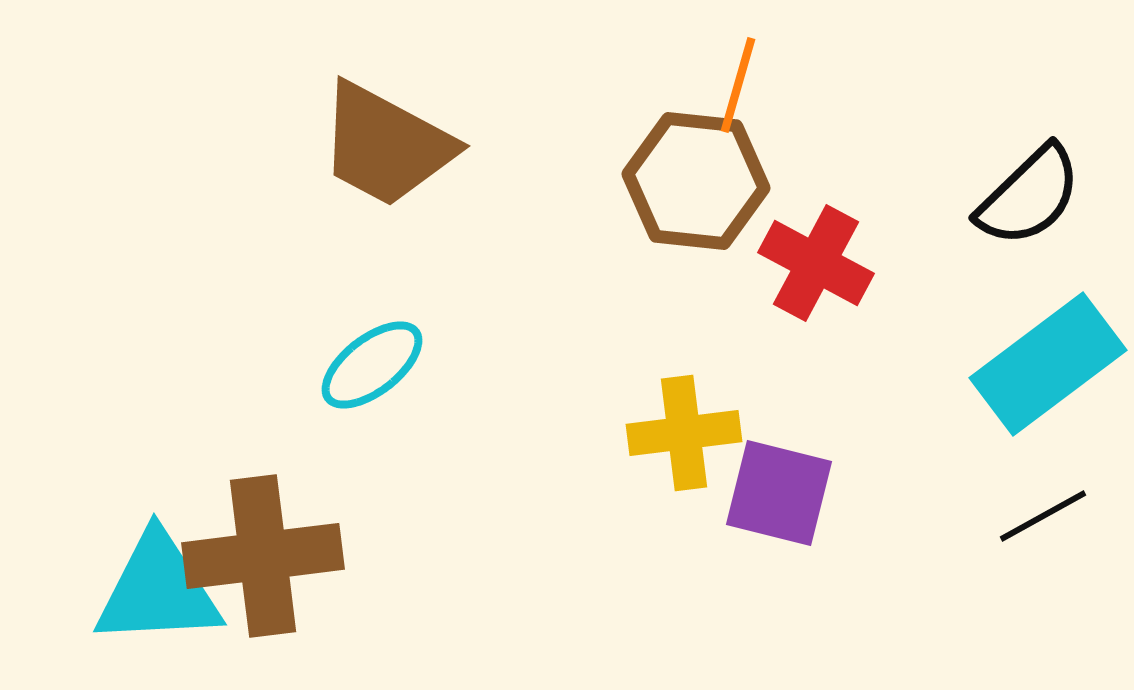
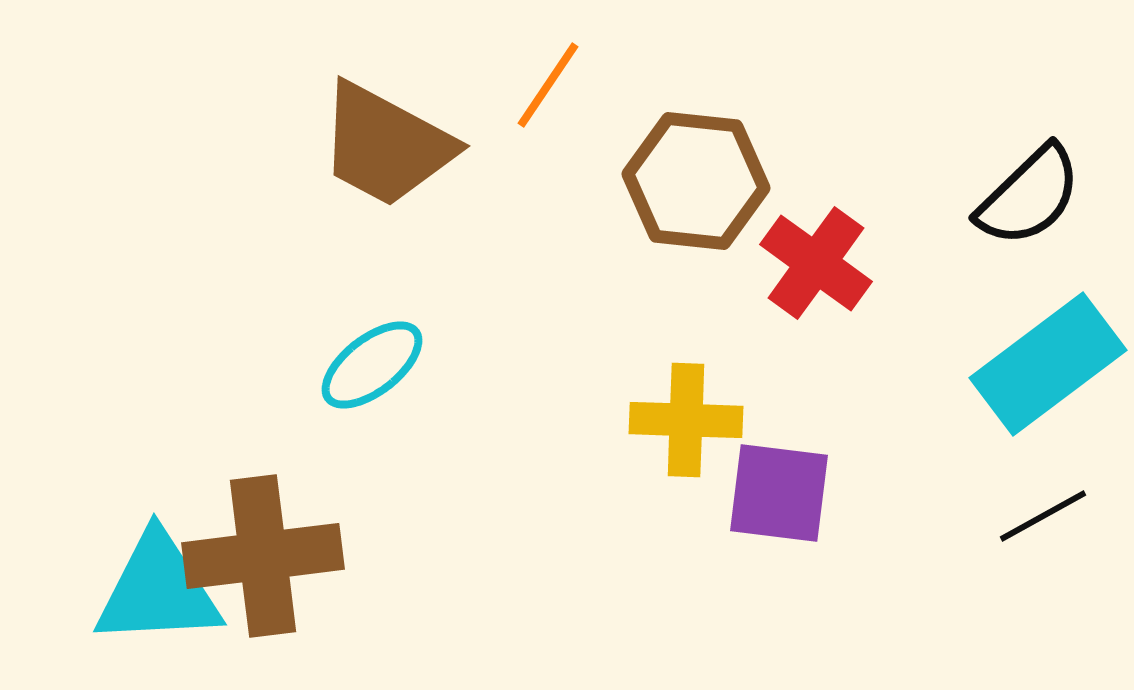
orange line: moved 190 px left; rotated 18 degrees clockwise
red cross: rotated 8 degrees clockwise
yellow cross: moved 2 px right, 13 px up; rotated 9 degrees clockwise
purple square: rotated 7 degrees counterclockwise
